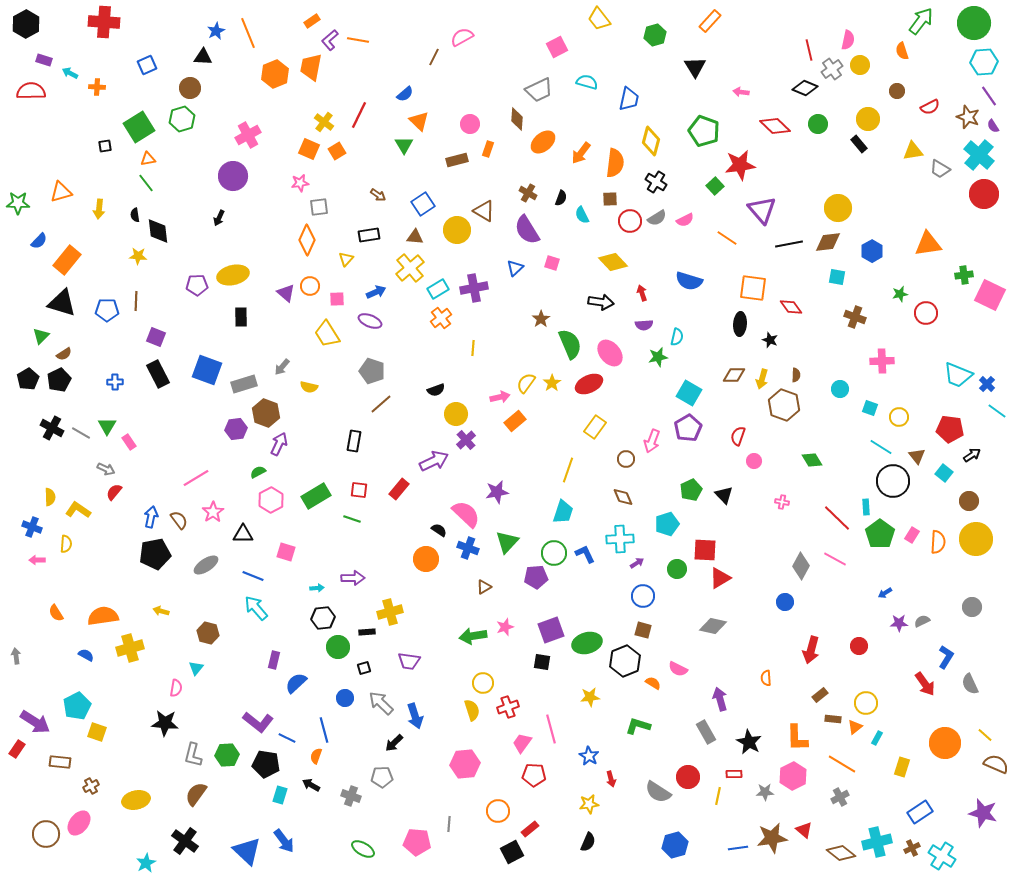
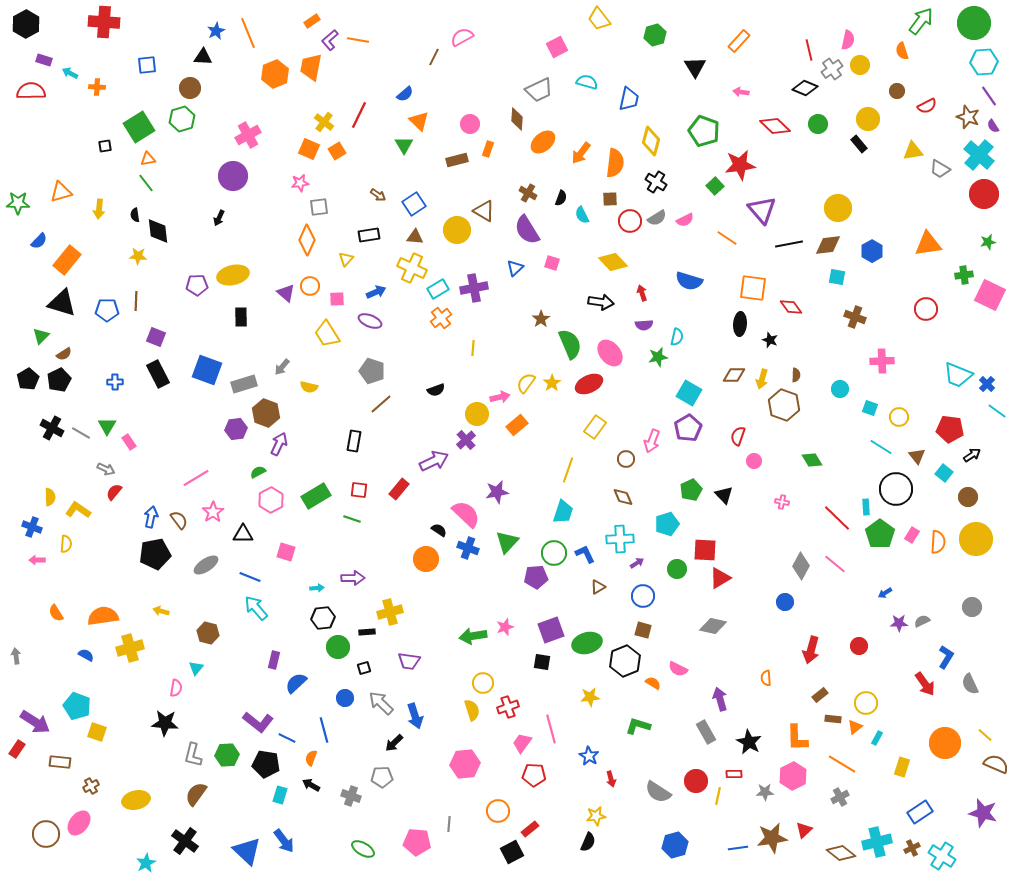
orange rectangle at (710, 21): moved 29 px right, 20 px down
blue square at (147, 65): rotated 18 degrees clockwise
red semicircle at (930, 107): moved 3 px left, 1 px up
blue square at (423, 204): moved 9 px left
brown diamond at (828, 242): moved 3 px down
yellow cross at (410, 268): moved 2 px right; rotated 24 degrees counterclockwise
green star at (900, 294): moved 88 px right, 52 px up
red circle at (926, 313): moved 4 px up
yellow circle at (456, 414): moved 21 px right
orange rectangle at (515, 421): moved 2 px right, 4 px down
black circle at (893, 481): moved 3 px right, 8 px down
brown circle at (969, 501): moved 1 px left, 4 px up
pink line at (835, 559): moved 5 px down; rotated 10 degrees clockwise
blue line at (253, 576): moved 3 px left, 1 px down
brown triangle at (484, 587): moved 114 px right
cyan pentagon at (77, 706): rotated 24 degrees counterclockwise
orange semicircle at (316, 756): moved 5 px left, 2 px down
red circle at (688, 777): moved 8 px right, 4 px down
yellow star at (589, 804): moved 7 px right, 12 px down
red triangle at (804, 830): rotated 36 degrees clockwise
